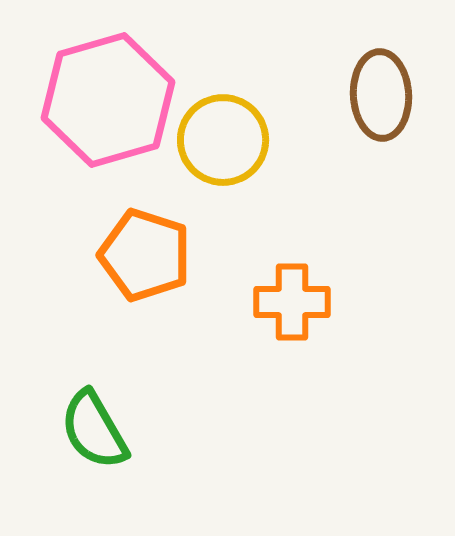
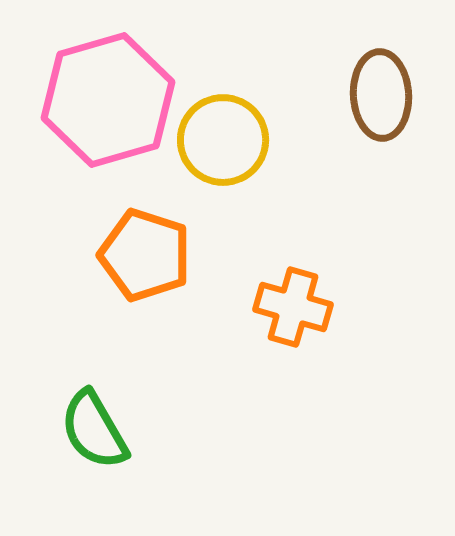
orange cross: moved 1 px right, 5 px down; rotated 16 degrees clockwise
